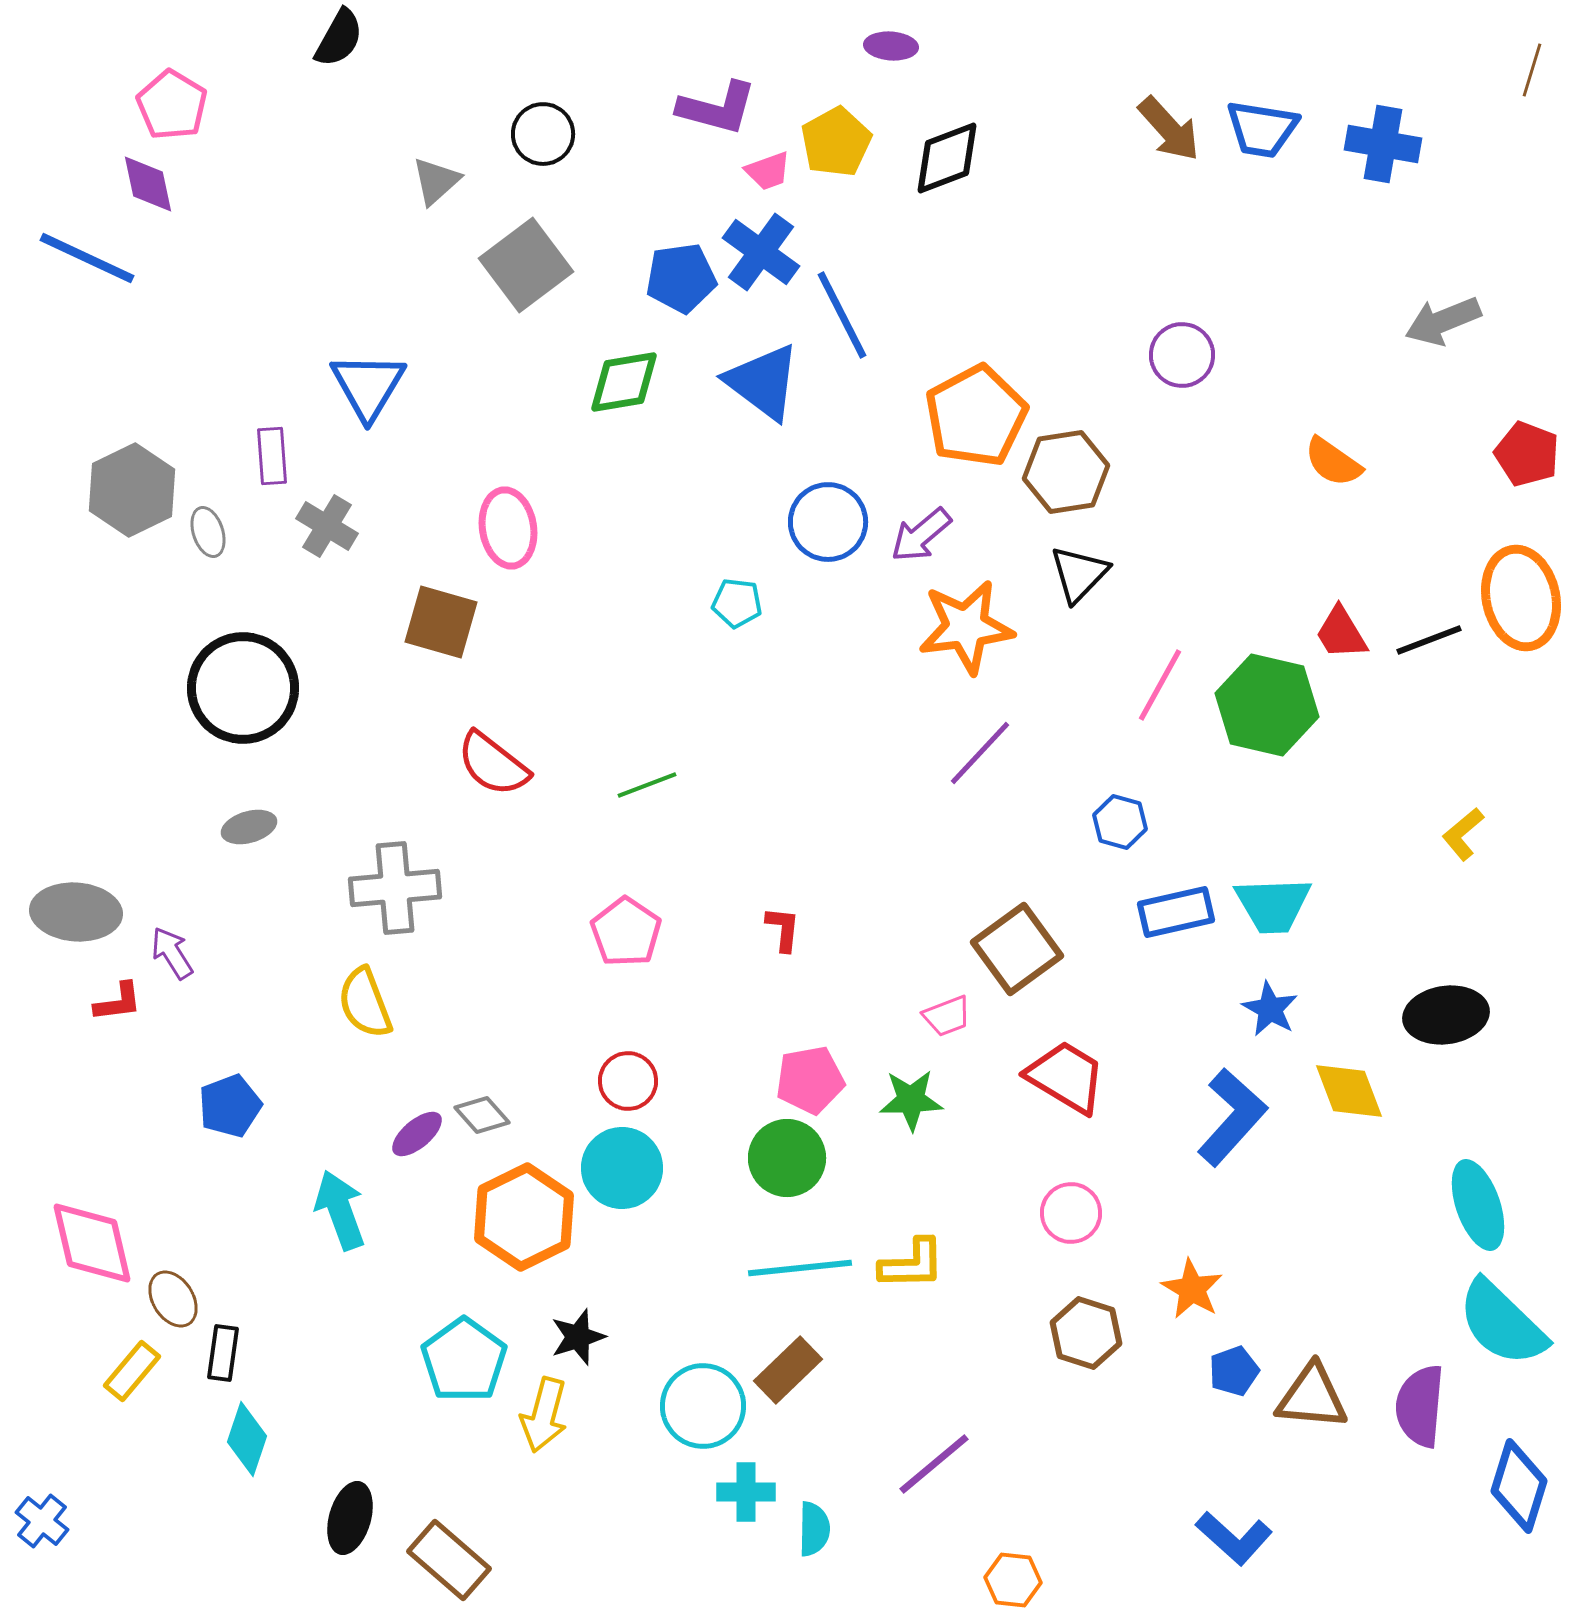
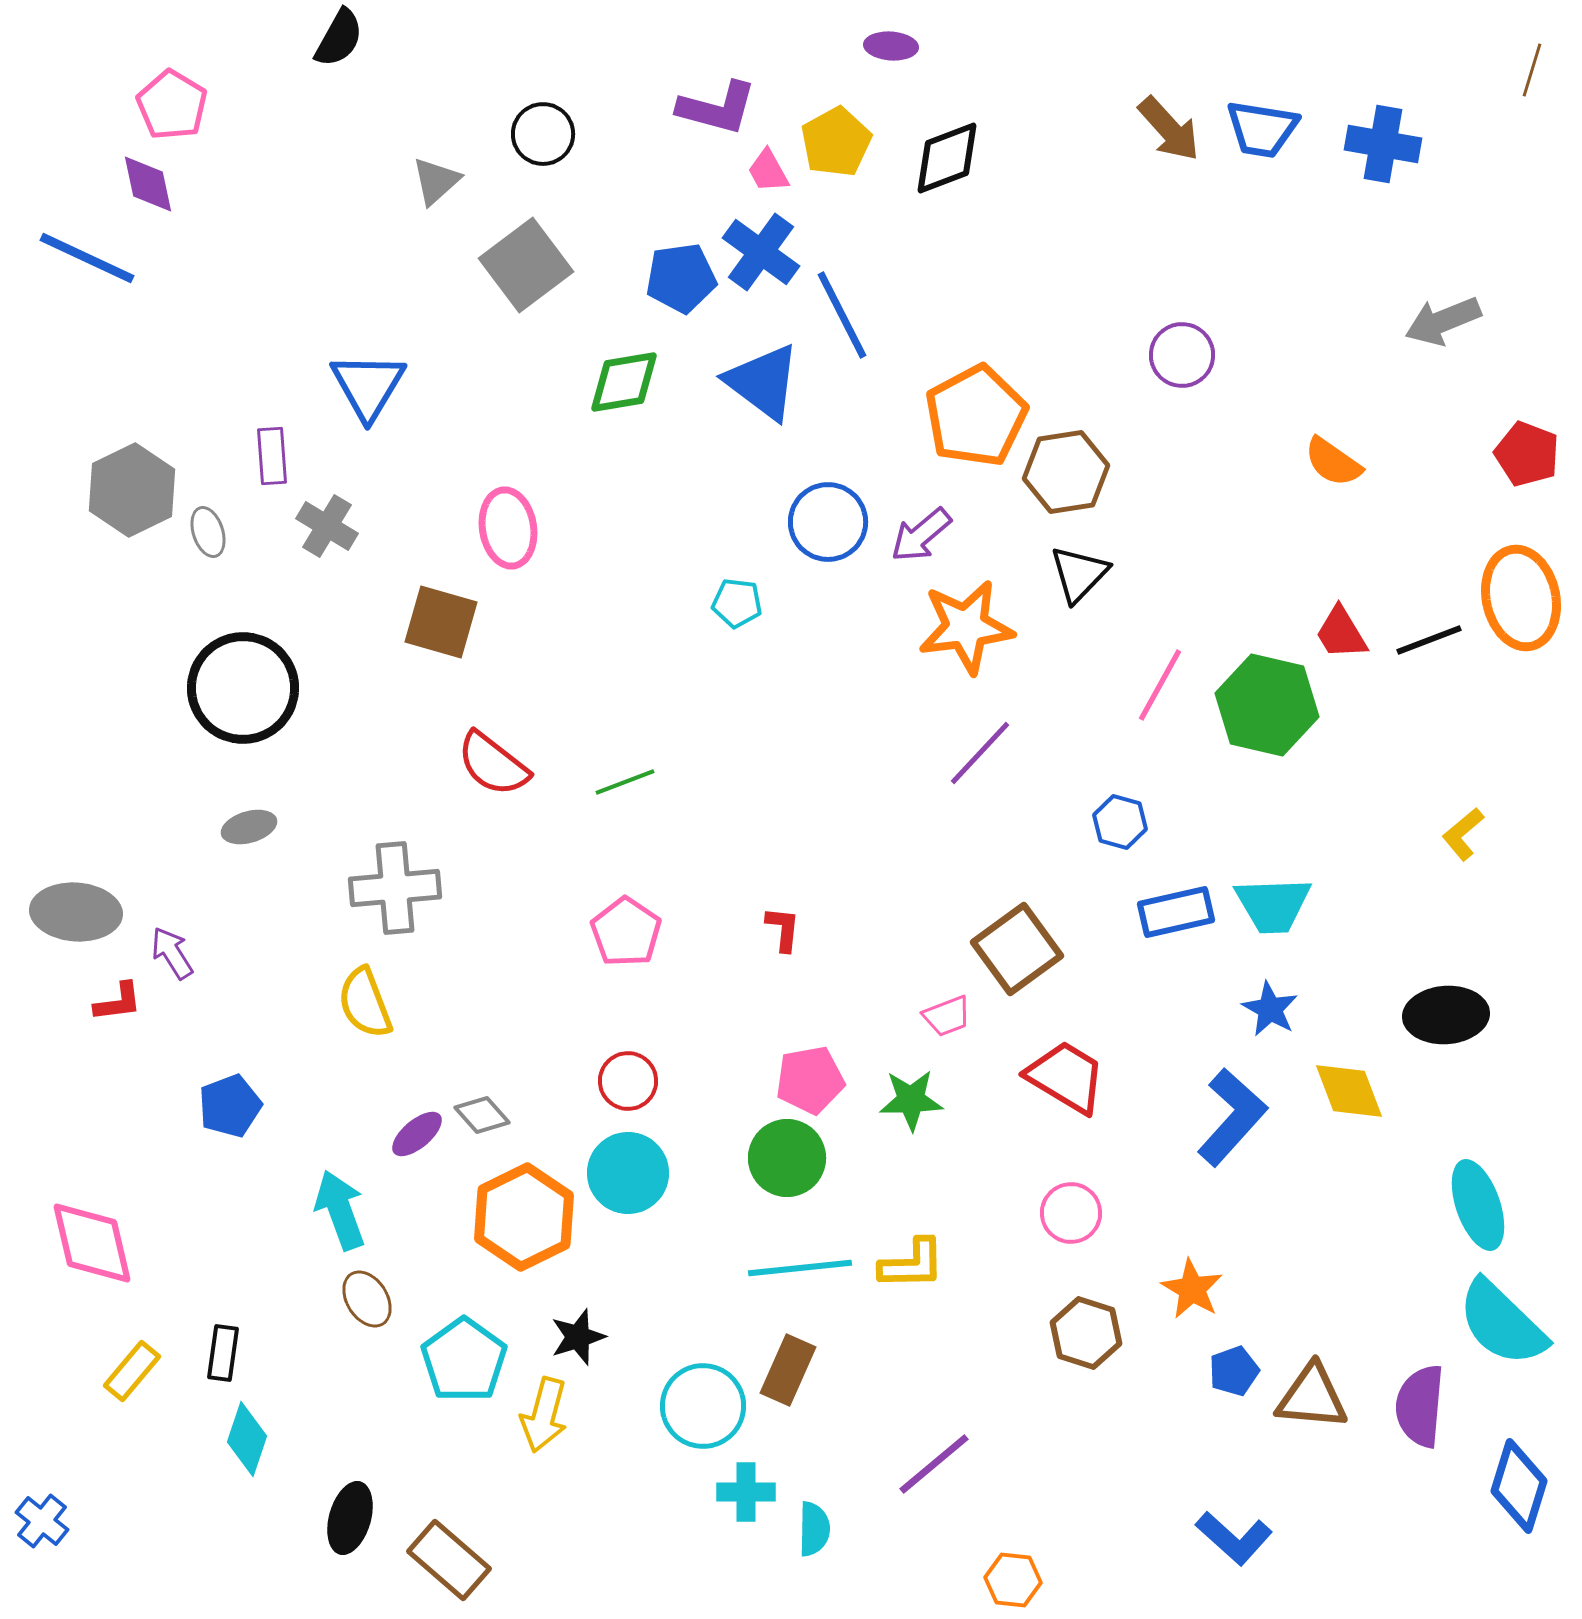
pink trapezoid at (768, 171): rotated 81 degrees clockwise
green line at (647, 785): moved 22 px left, 3 px up
black ellipse at (1446, 1015): rotated 4 degrees clockwise
cyan circle at (622, 1168): moved 6 px right, 5 px down
brown ellipse at (173, 1299): moved 194 px right
brown rectangle at (788, 1370): rotated 22 degrees counterclockwise
